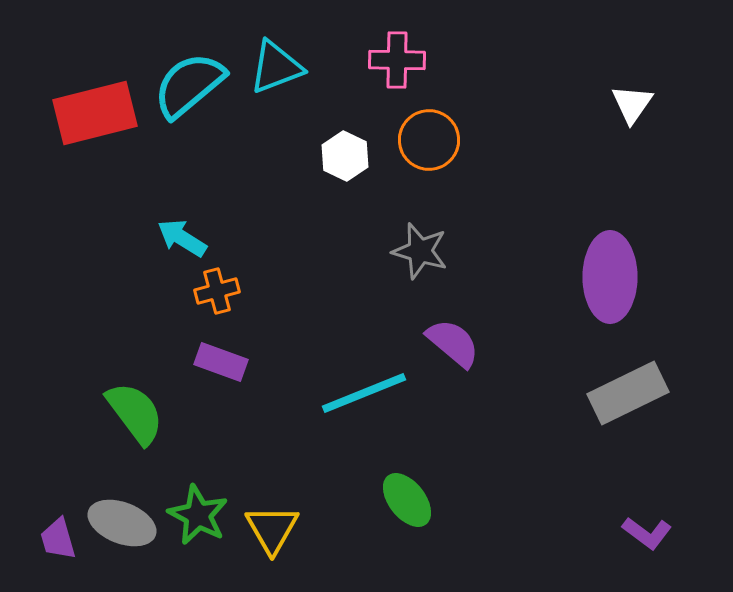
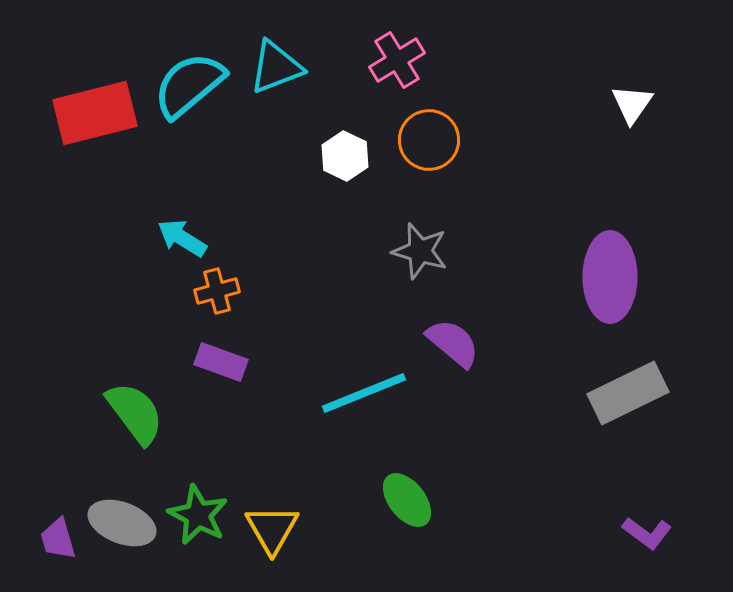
pink cross: rotated 32 degrees counterclockwise
